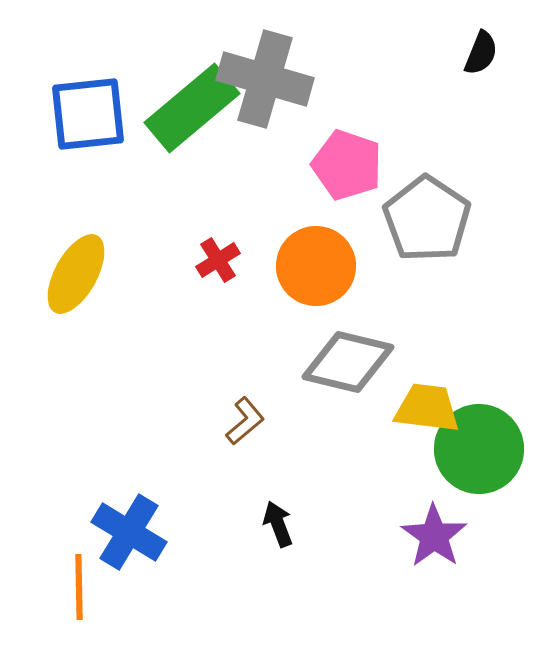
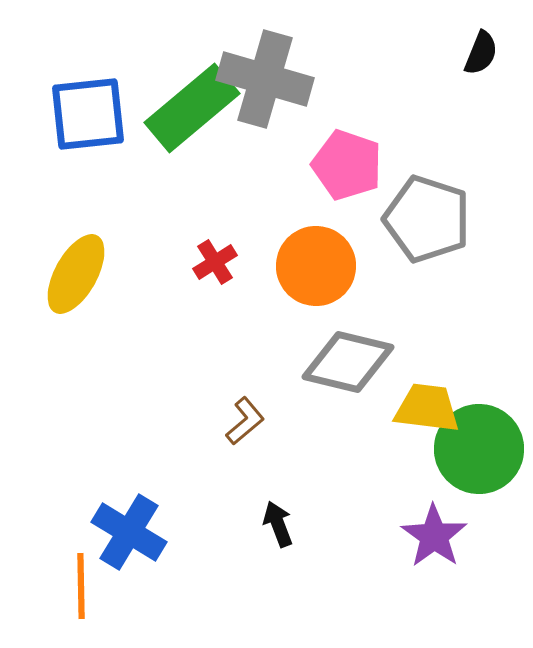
gray pentagon: rotated 16 degrees counterclockwise
red cross: moved 3 px left, 2 px down
orange line: moved 2 px right, 1 px up
